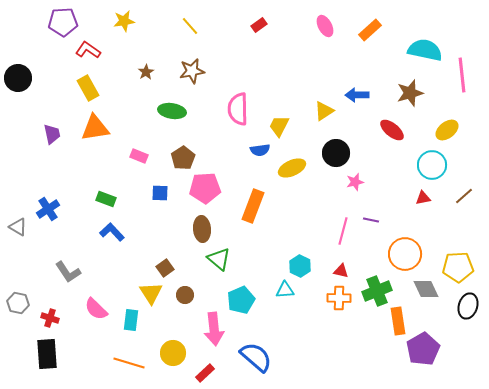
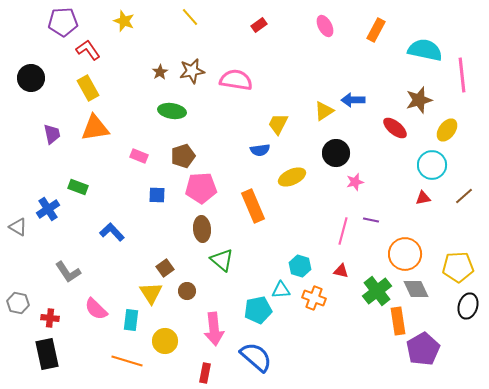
yellow star at (124, 21): rotated 30 degrees clockwise
yellow line at (190, 26): moved 9 px up
orange rectangle at (370, 30): moved 6 px right; rotated 20 degrees counterclockwise
red L-shape at (88, 50): rotated 20 degrees clockwise
brown star at (146, 72): moved 14 px right
black circle at (18, 78): moved 13 px right
brown star at (410, 93): moved 9 px right, 7 px down
blue arrow at (357, 95): moved 4 px left, 5 px down
pink semicircle at (238, 109): moved 2 px left, 29 px up; rotated 100 degrees clockwise
yellow trapezoid at (279, 126): moved 1 px left, 2 px up
red ellipse at (392, 130): moved 3 px right, 2 px up
yellow ellipse at (447, 130): rotated 15 degrees counterclockwise
brown pentagon at (183, 158): moved 2 px up; rotated 15 degrees clockwise
yellow ellipse at (292, 168): moved 9 px down
pink pentagon at (205, 188): moved 4 px left
blue square at (160, 193): moved 3 px left, 2 px down
green rectangle at (106, 199): moved 28 px left, 12 px up
orange rectangle at (253, 206): rotated 44 degrees counterclockwise
green triangle at (219, 259): moved 3 px right, 1 px down
cyan hexagon at (300, 266): rotated 10 degrees counterclockwise
gray diamond at (426, 289): moved 10 px left
cyan triangle at (285, 290): moved 4 px left
green cross at (377, 291): rotated 16 degrees counterclockwise
brown circle at (185, 295): moved 2 px right, 4 px up
orange cross at (339, 298): moved 25 px left; rotated 20 degrees clockwise
cyan pentagon at (241, 300): moved 17 px right, 10 px down; rotated 12 degrees clockwise
red cross at (50, 318): rotated 12 degrees counterclockwise
yellow circle at (173, 353): moved 8 px left, 12 px up
black rectangle at (47, 354): rotated 8 degrees counterclockwise
orange line at (129, 363): moved 2 px left, 2 px up
red rectangle at (205, 373): rotated 36 degrees counterclockwise
